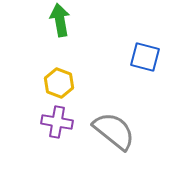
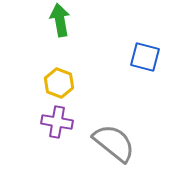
gray semicircle: moved 12 px down
